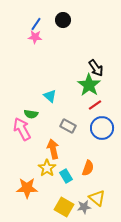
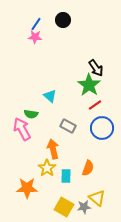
cyan rectangle: rotated 32 degrees clockwise
